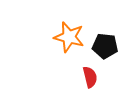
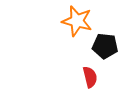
orange star: moved 8 px right, 16 px up
